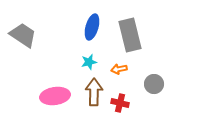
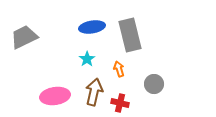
blue ellipse: rotated 65 degrees clockwise
gray trapezoid: moved 1 px right, 2 px down; rotated 60 degrees counterclockwise
cyan star: moved 2 px left, 3 px up; rotated 21 degrees counterclockwise
orange arrow: rotated 84 degrees clockwise
brown arrow: rotated 12 degrees clockwise
